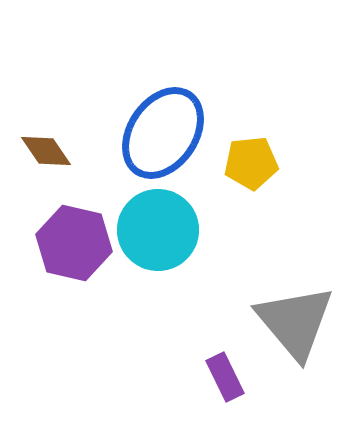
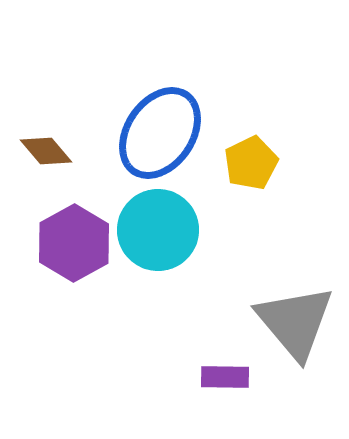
blue ellipse: moved 3 px left
brown diamond: rotated 6 degrees counterclockwise
yellow pentagon: rotated 20 degrees counterclockwise
purple hexagon: rotated 18 degrees clockwise
purple rectangle: rotated 63 degrees counterclockwise
